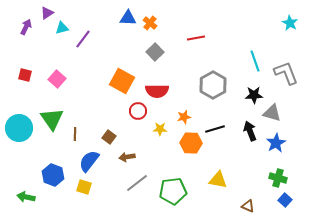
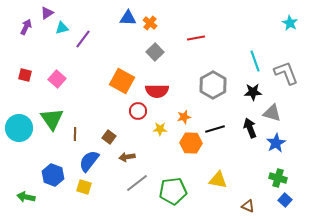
black star: moved 1 px left, 3 px up
black arrow: moved 3 px up
